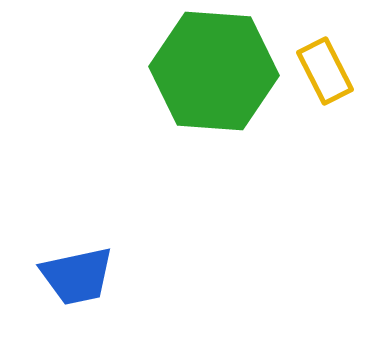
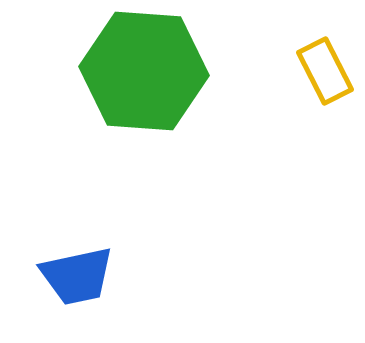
green hexagon: moved 70 px left
